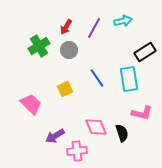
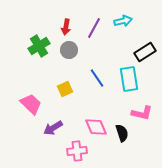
red arrow: rotated 21 degrees counterclockwise
purple arrow: moved 2 px left, 8 px up
